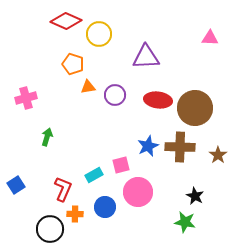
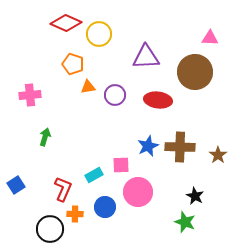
red diamond: moved 2 px down
pink cross: moved 4 px right, 3 px up; rotated 10 degrees clockwise
brown circle: moved 36 px up
green arrow: moved 2 px left
pink square: rotated 12 degrees clockwise
green star: rotated 10 degrees clockwise
